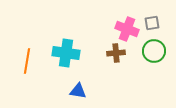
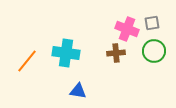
orange line: rotated 30 degrees clockwise
